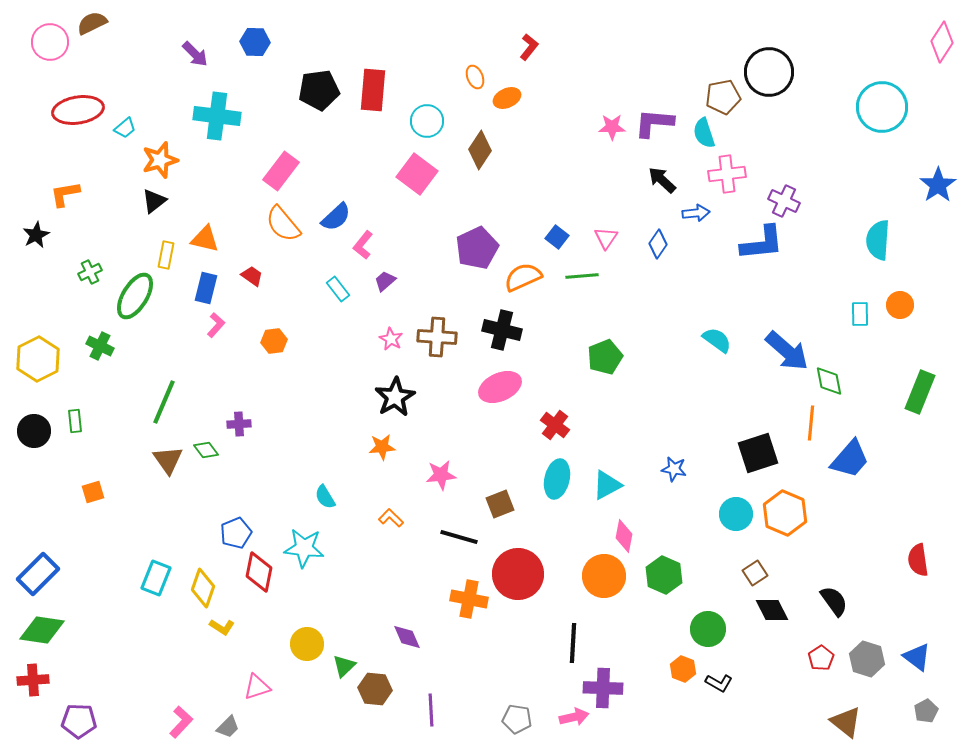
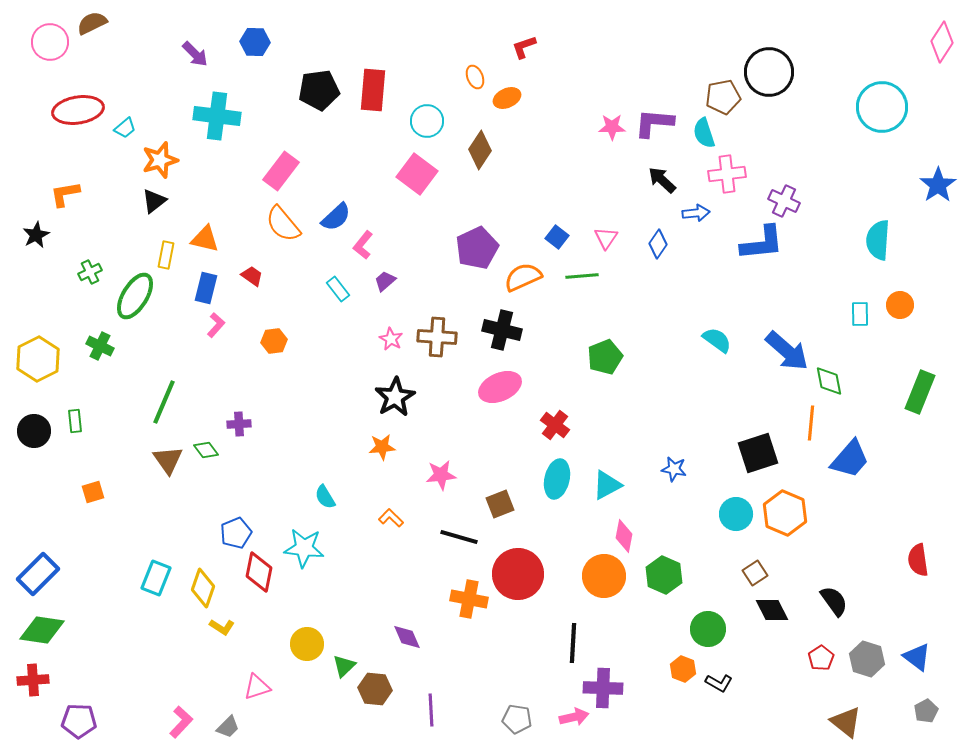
red L-shape at (529, 47): moved 5 px left; rotated 148 degrees counterclockwise
